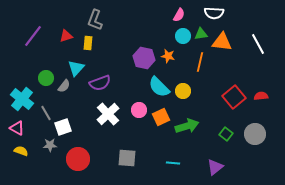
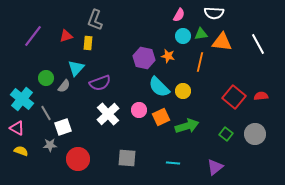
red square: rotated 10 degrees counterclockwise
